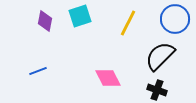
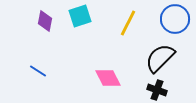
black semicircle: moved 2 px down
blue line: rotated 54 degrees clockwise
